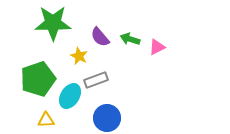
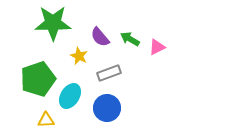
green arrow: rotated 12 degrees clockwise
gray rectangle: moved 13 px right, 7 px up
blue circle: moved 10 px up
